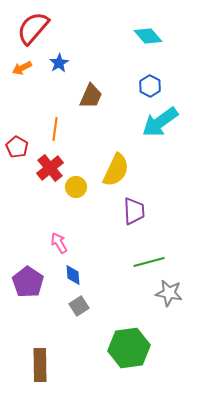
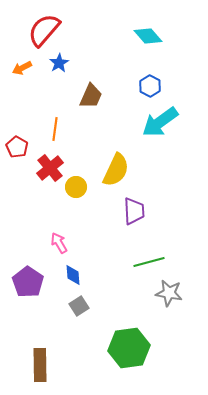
red semicircle: moved 11 px right, 2 px down
